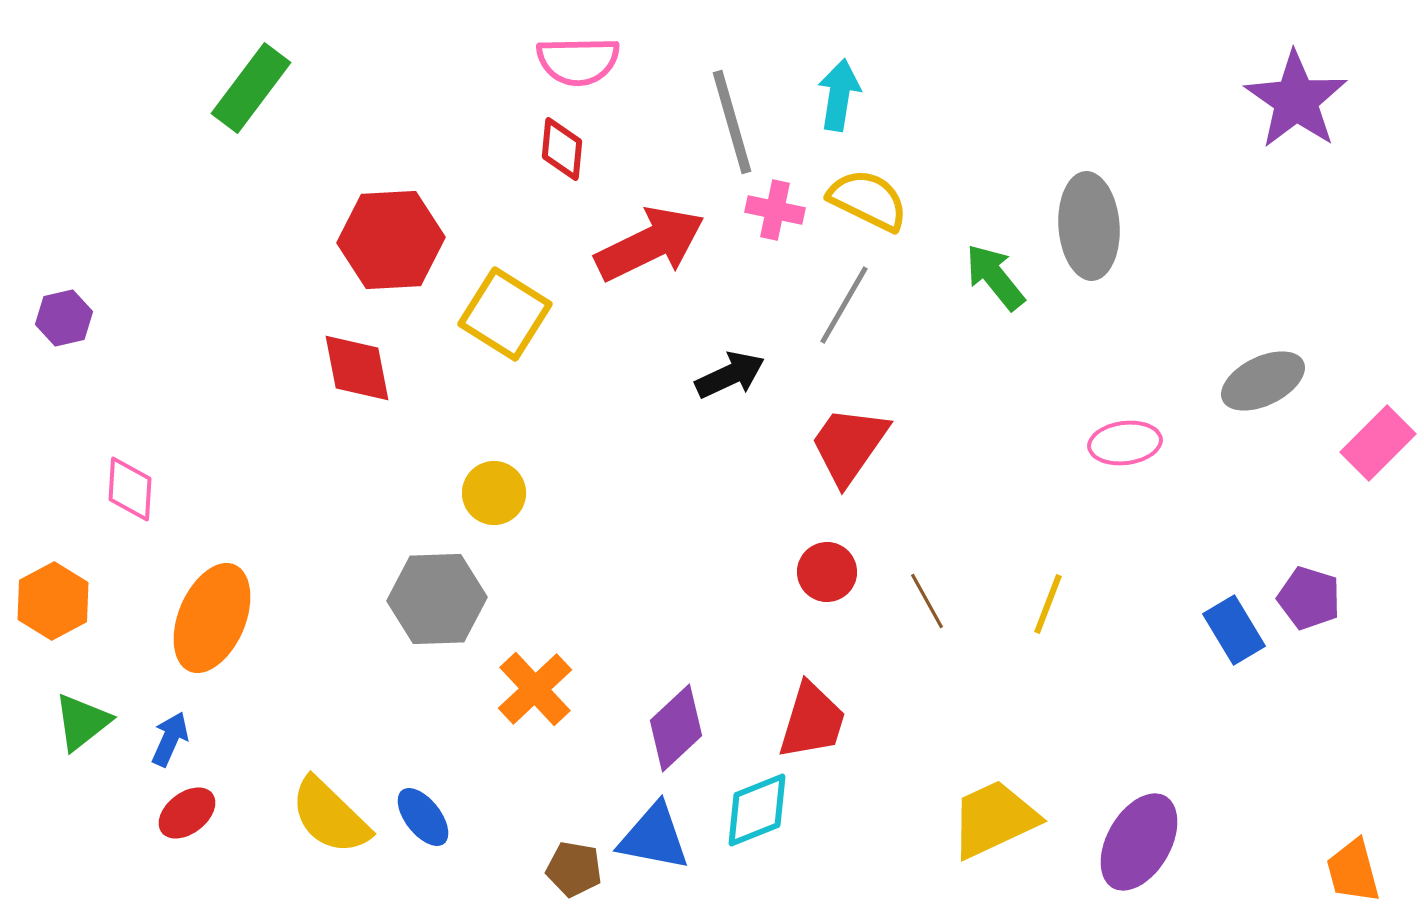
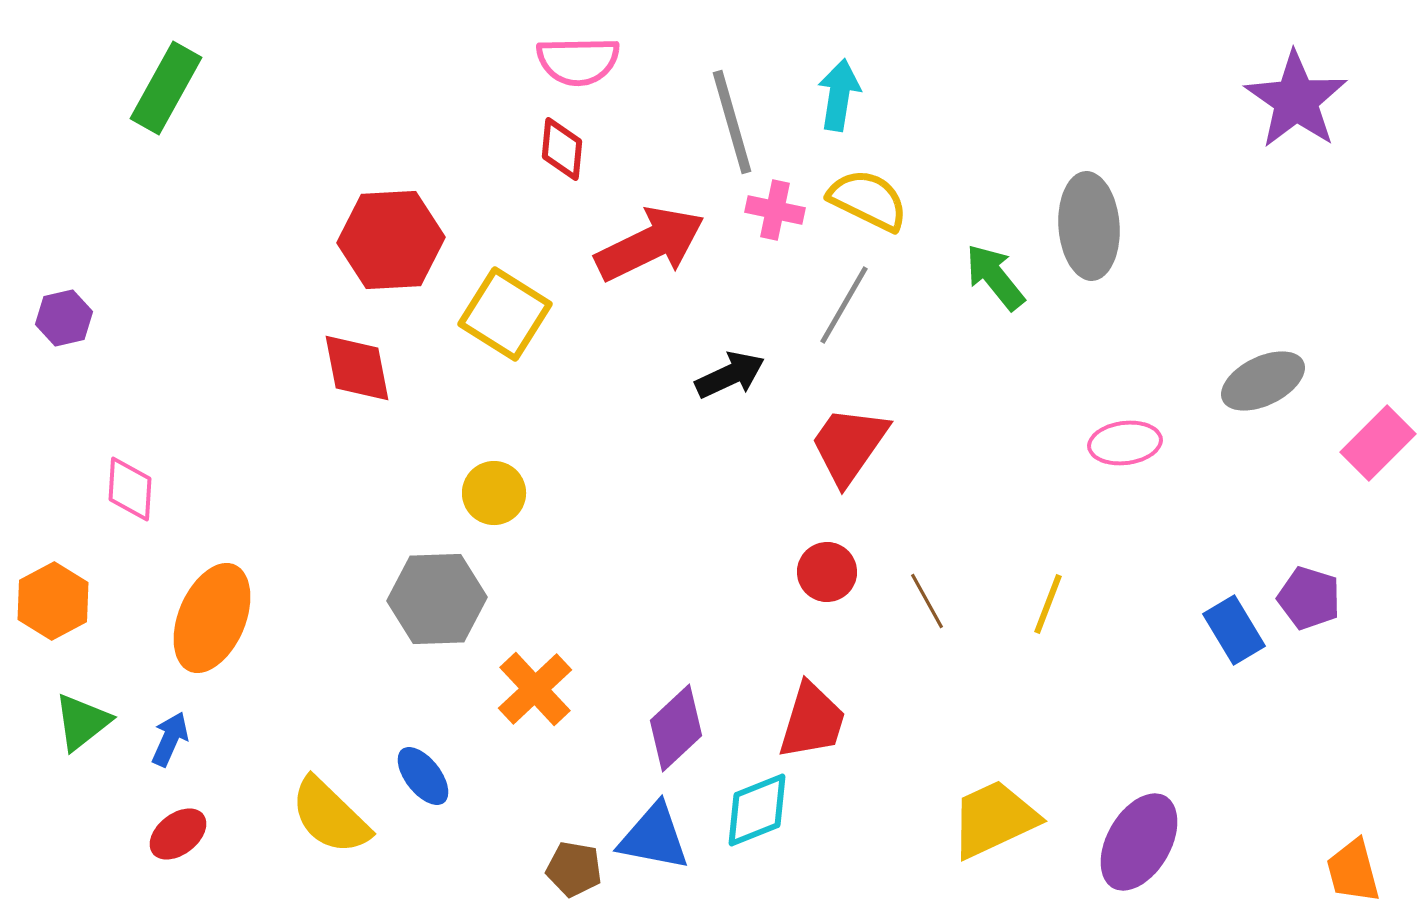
green rectangle at (251, 88): moved 85 px left; rotated 8 degrees counterclockwise
red ellipse at (187, 813): moved 9 px left, 21 px down
blue ellipse at (423, 817): moved 41 px up
